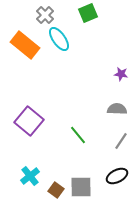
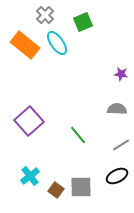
green square: moved 5 px left, 9 px down
cyan ellipse: moved 2 px left, 4 px down
purple square: rotated 8 degrees clockwise
gray line: moved 4 px down; rotated 24 degrees clockwise
